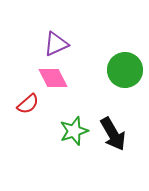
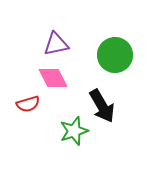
purple triangle: rotated 12 degrees clockwise
green circle: moved 10 px left, 15 px up
red semicircle: rotated 25 degrees clockwise
black arrow: moved 11 px left, 28 px up
